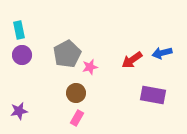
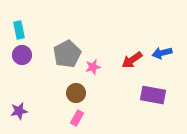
pink star: moved 3 px right
